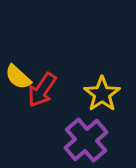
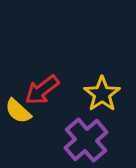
yellow semicircle: moved 34 px down
red arrow: rotated 18 degrees clockwise
